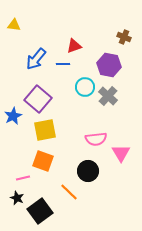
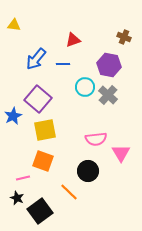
red triangle: moved 1 px left, 6 px up
gray cross: moved 1 px up
